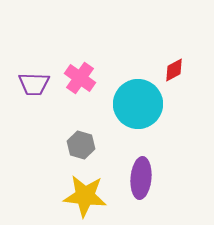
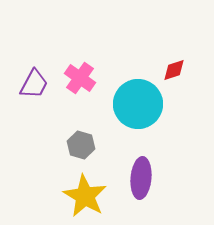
red diamond: rotated 10 degrees clockwise
purple trapezoid: rotated 64 degrees counterclockwise
yellow star: rotated 24 degrees clockwise
